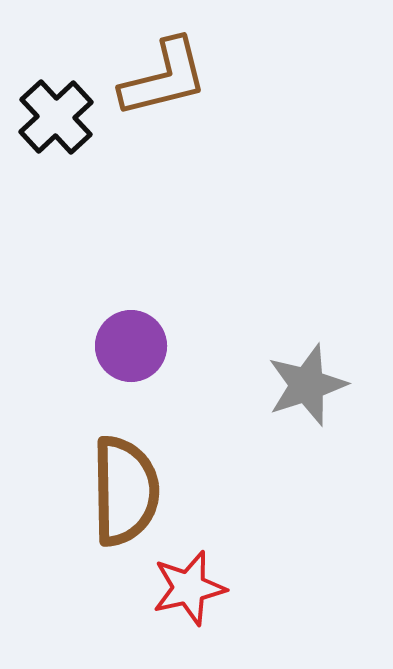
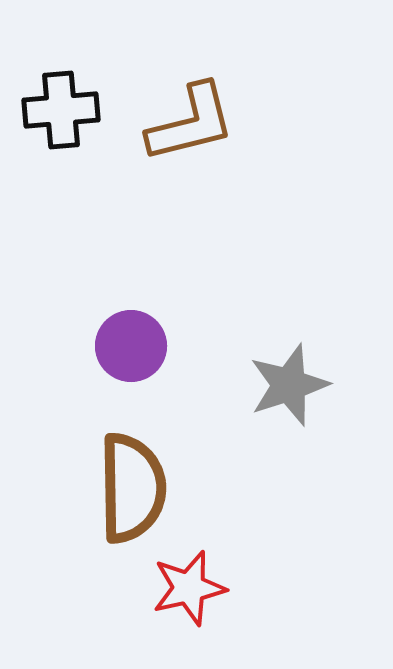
brown L-shape: moved 27 px right, 45 px down
black cross: moved 5 px right, 7 px up; rotated 38 degrees clockwise
gray star: moved 18 px left
brown semicircle: moved 7 px right, 3 px up
